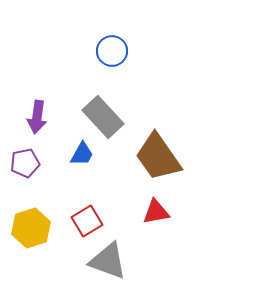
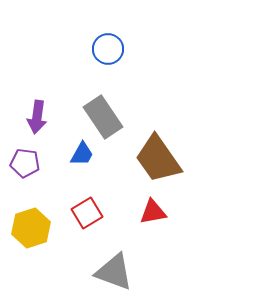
blue circle: moved 4 px left, 2 px up
gray rectangle: rotated 9 degrees clockwise
brown trapezoid: moved 2 px down
purple pentagon: rotated 20 degrees clockwise
red triangle: moved 3 px left
red square: moved 8 px up
gray triangle: moved 6 px right, 11 px down
